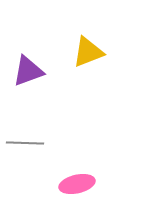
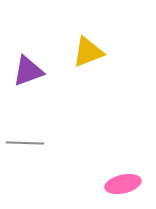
pink ellipse: moved 46 px right
